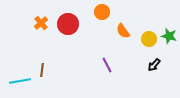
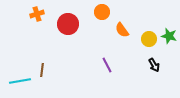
orange cross: moved 4 px left, 9 px up; rotated 24 degrees clockwise
orange semicircle: moved 1 px left, 1 px up
black arrow: rotated 72 degrees counterclockwise
